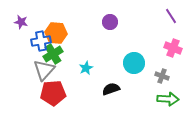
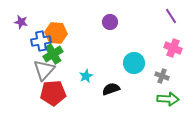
cyan star: moved 8 px down
